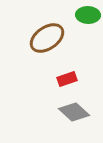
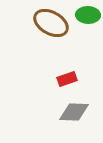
brown ellipse: moved 4 px right, 15 px up; rotated 64 degrees clockwise
gray diamond: rotated 40 degrees counterclockwise
